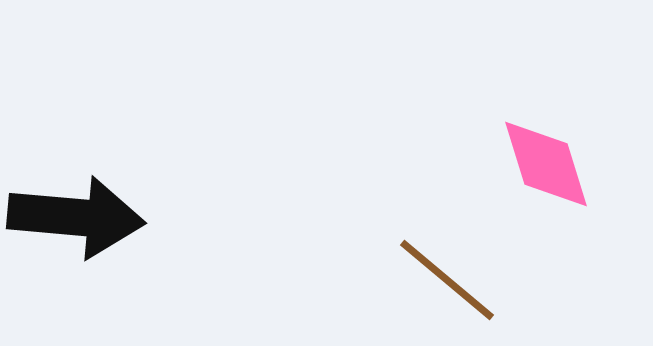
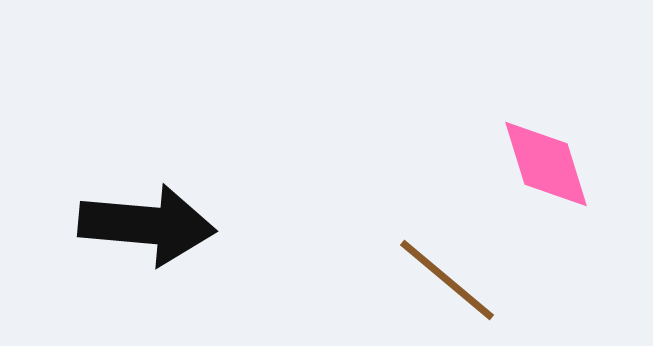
black arrow: moved 71 px right, 8 px down
